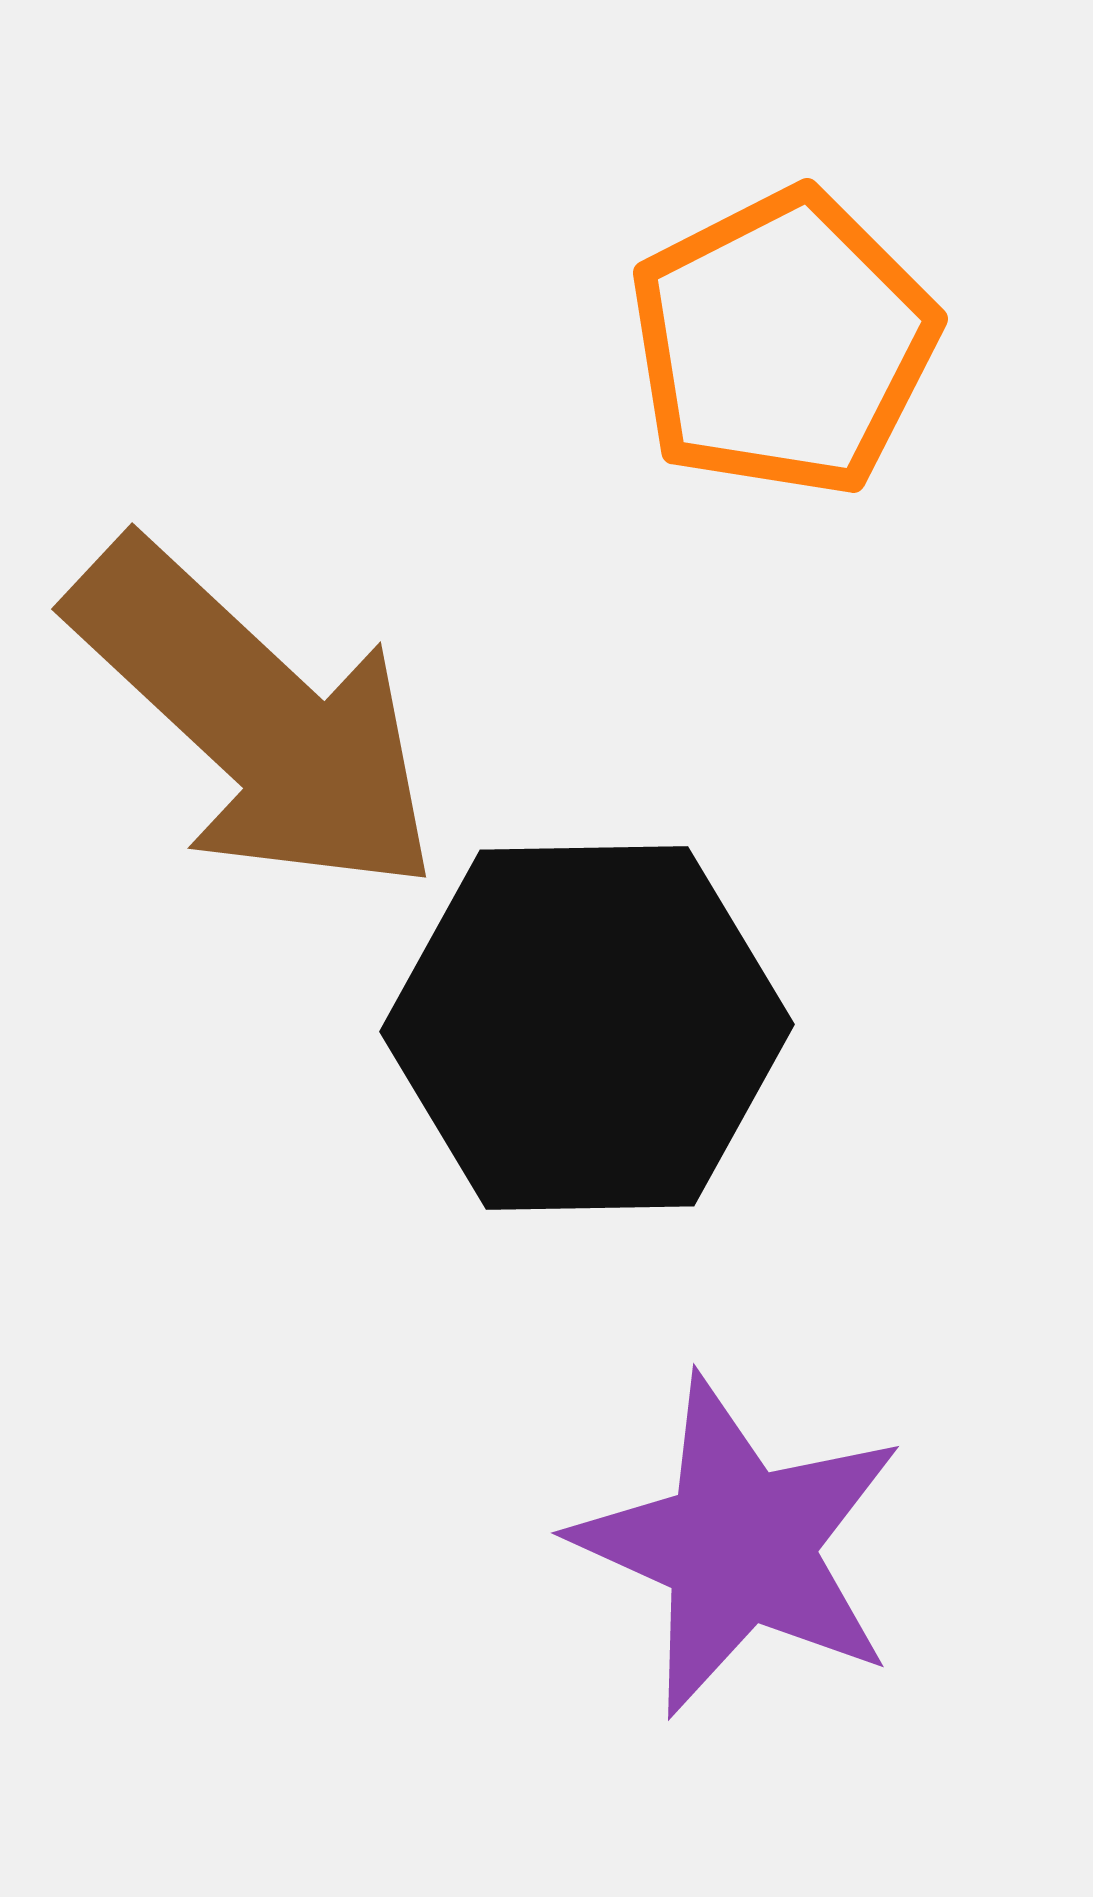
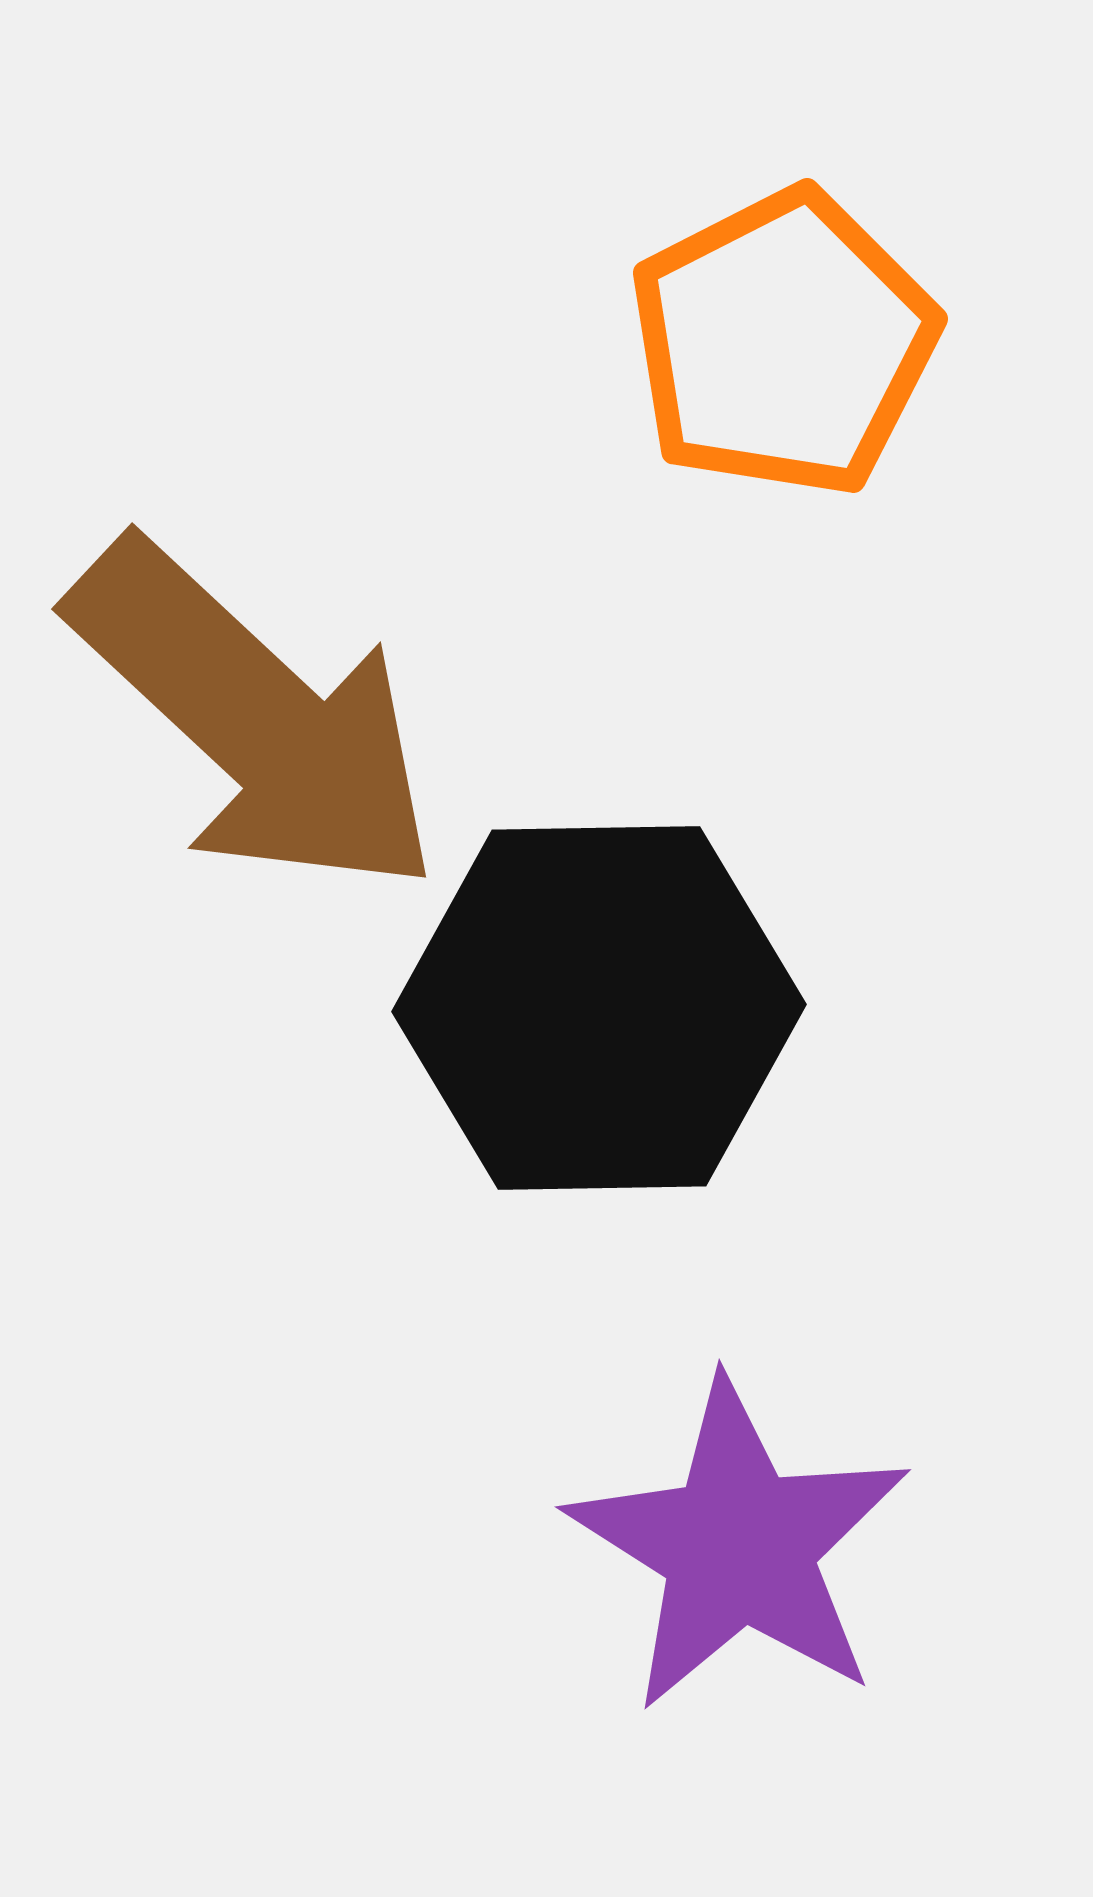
black hexagon: moved 12 px right, 20 px up
purple star: rotated 8 degrees clockwise
